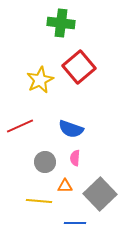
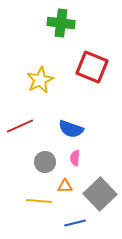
red square: moved 13 px right; rotated 28 degrees counterclockwise
blue line: rotated 15 degrees counterclockwise
